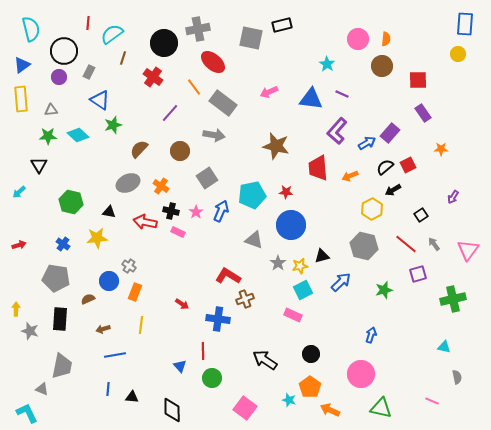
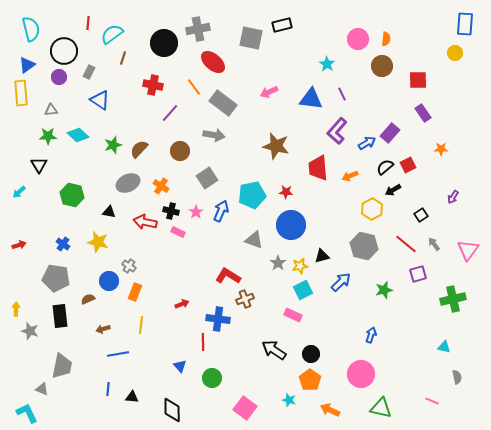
yellow circle at (458, 54): moved 3 px left, 1 px up
blue triangle at (22, 65): moved 5 px right
red cross at (153, 77): moved 8 px down; rotated 24 degrees counterclockwise
purple line at (342, 94): rotated 40 degrees clockwise
yellow rectangle at (21, 99): moved 6 px up
green star at (113, 125): moved 20 px down
green hexagon at (71, 202): moved 1 px right, 7 px up
yellow star at (97, 238): moved 1 px right, 4 px down; rotated 20 degrees clockwise
red arrow at (182, 304): rotated 56 degrees counterclockwise
black rectangle at (60, 319): moved 3 px up; rotated 10 degrees counterclockwise
red line at (203, 351): moved 9 px up
blue line at (115, 355): moved 3 px right, 1 px up
black arrow at (265, 360): moved 9 px right, 10 px up
orange pentagon at (310, 387): moved 7 px up
